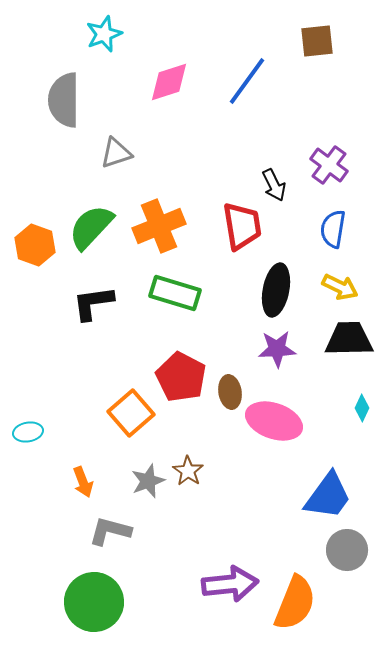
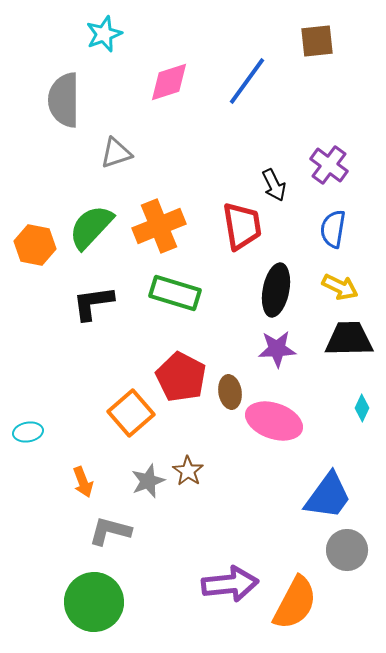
orange hexagon: rotated 9 degrees counterclockwise
orange semicircle: rotated 6 degrees clockwise
